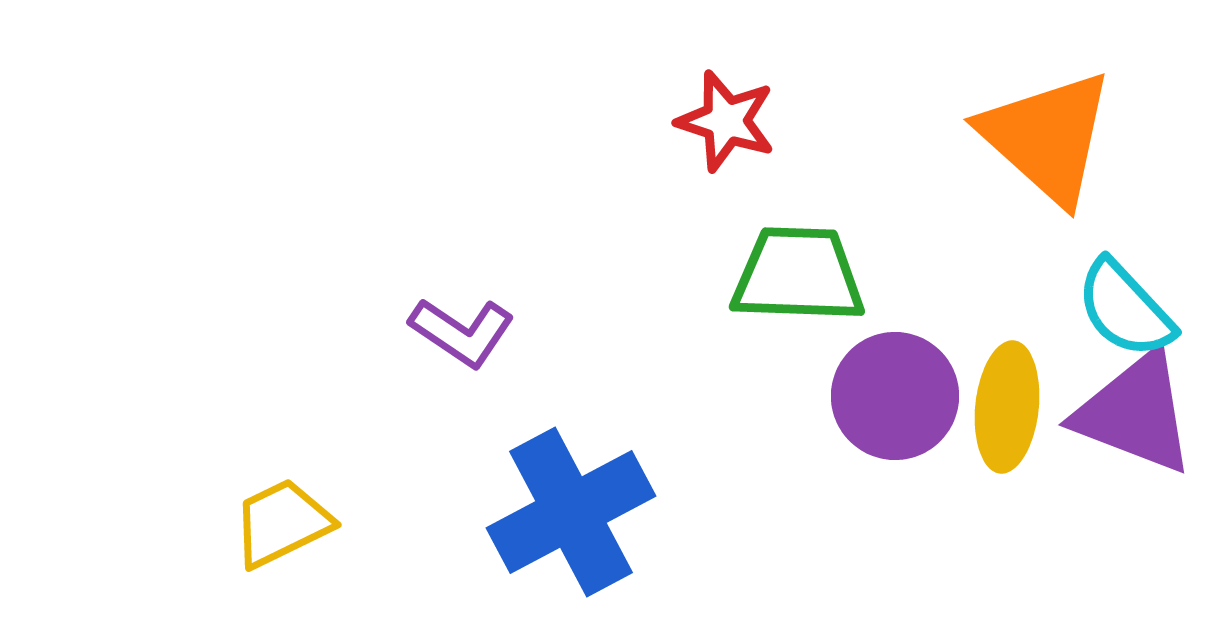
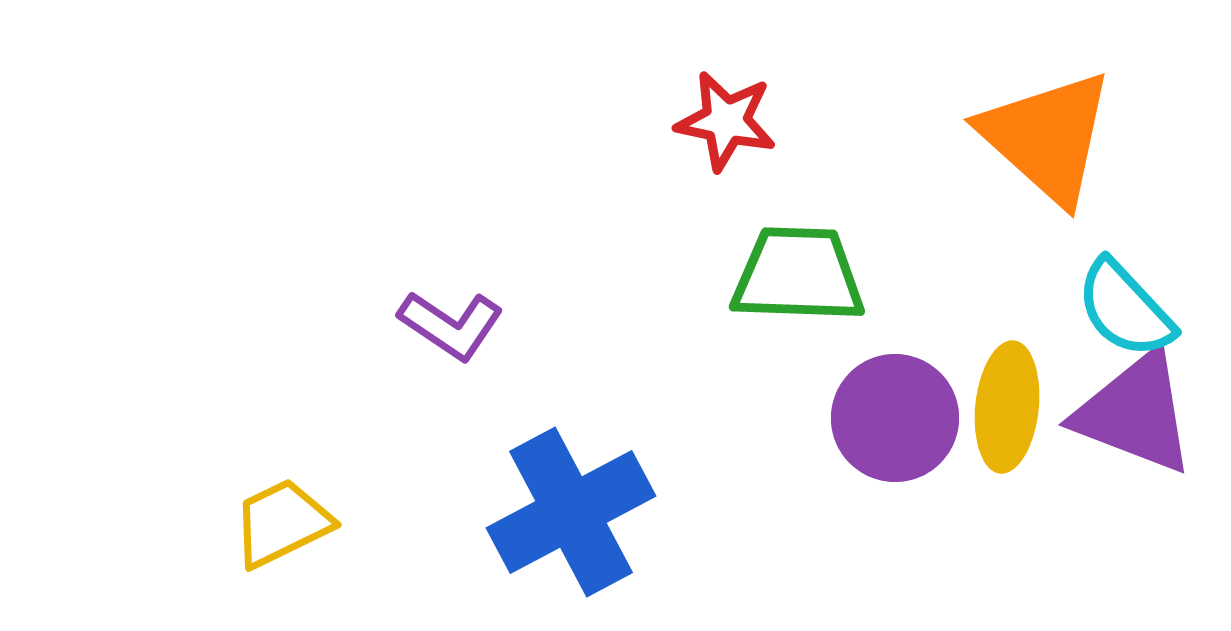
red star: rotated 6 degrees counterclockwise
purple L-shape: moved 11 px left, 7 px up
purple circle: moved 22 px down
